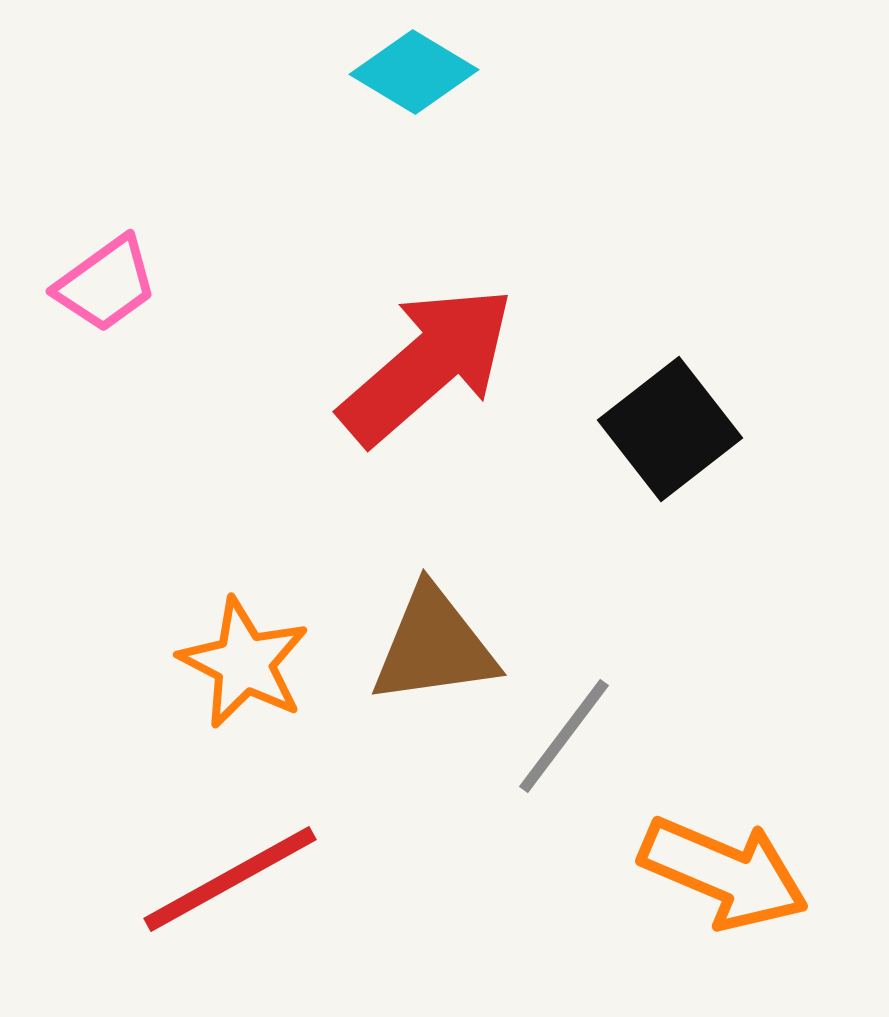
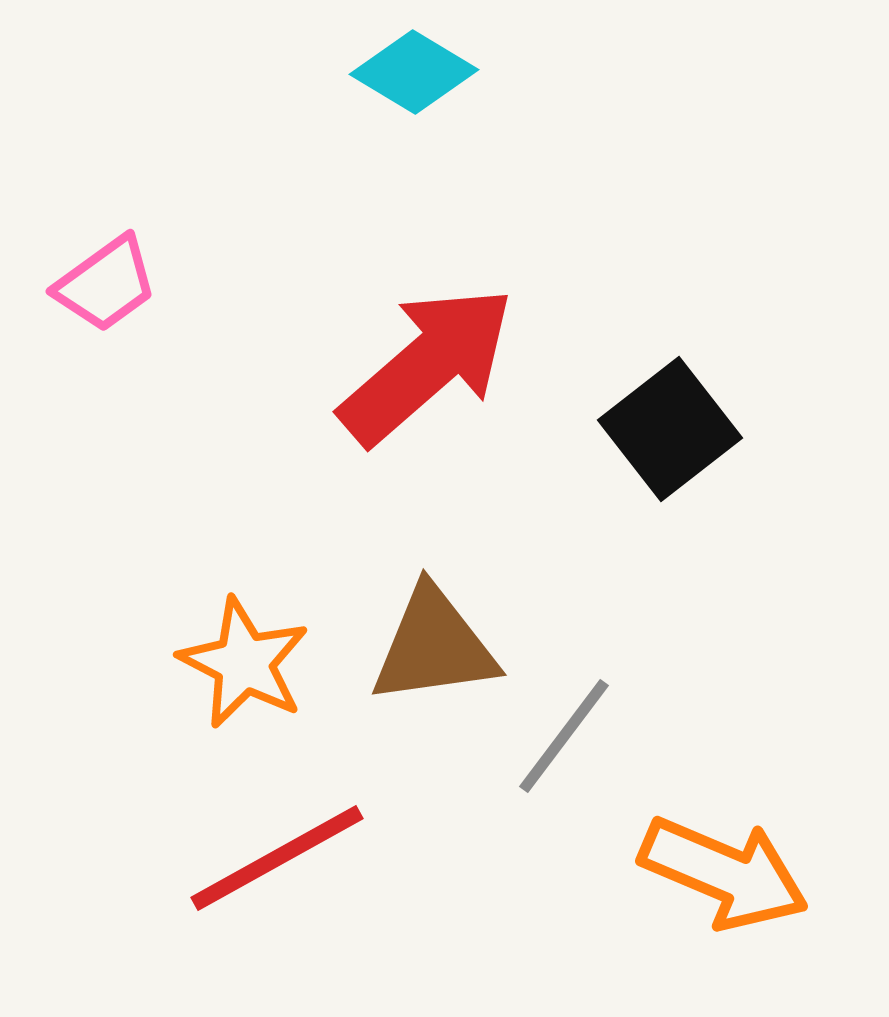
red line: moved 47 px right, 21 px up
